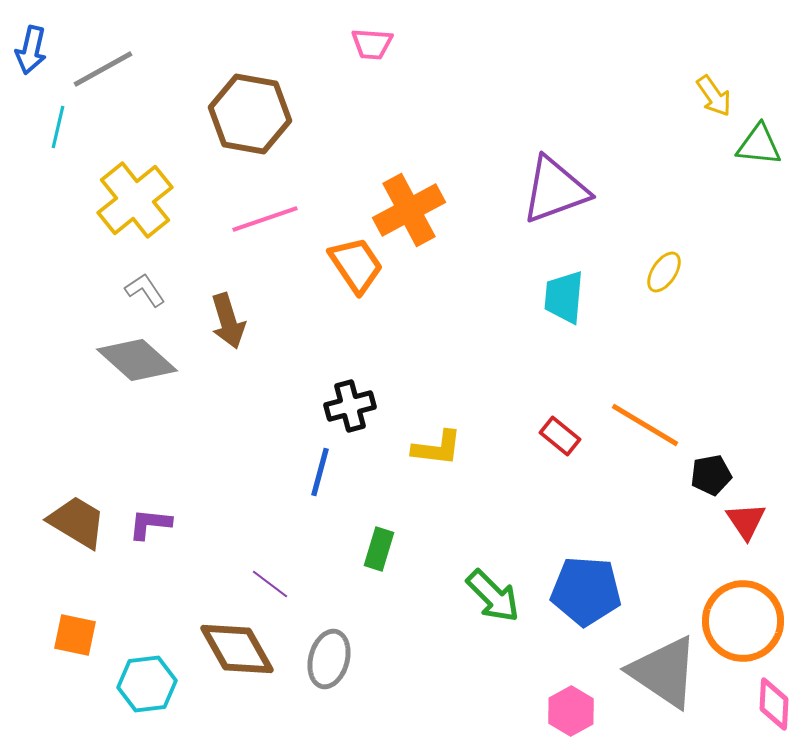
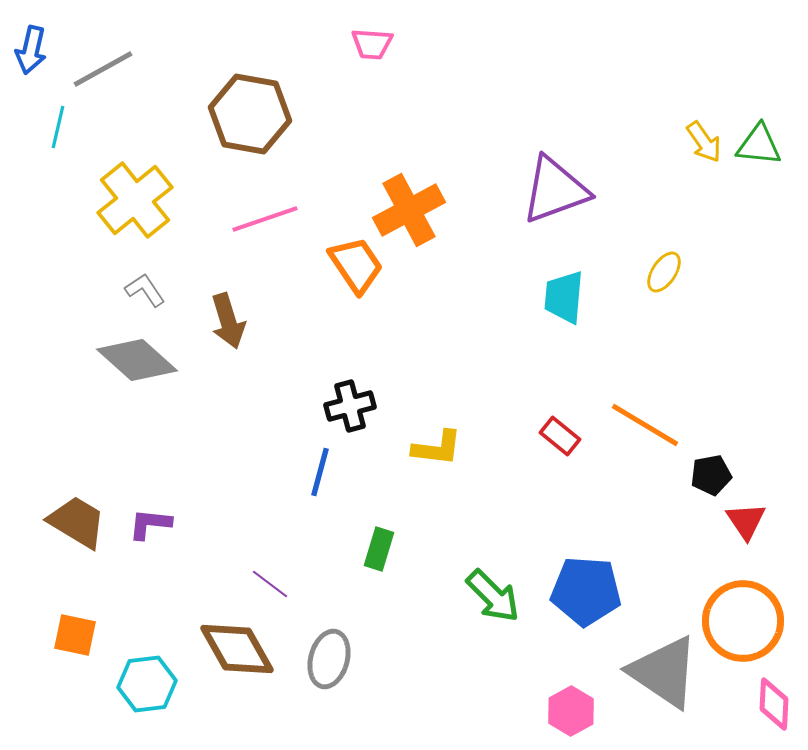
yellow arrow: moved 10 px left, 46 px down
